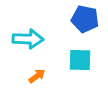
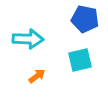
cyan square: rotated 15 degrees counterclockwise
